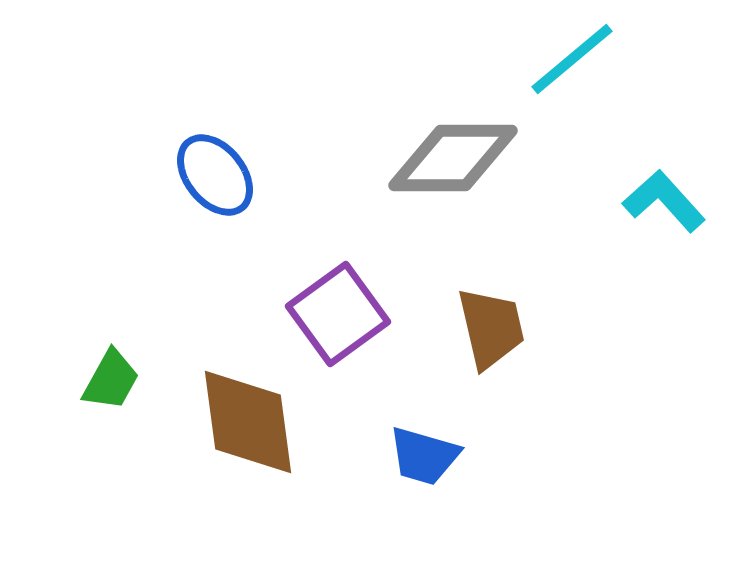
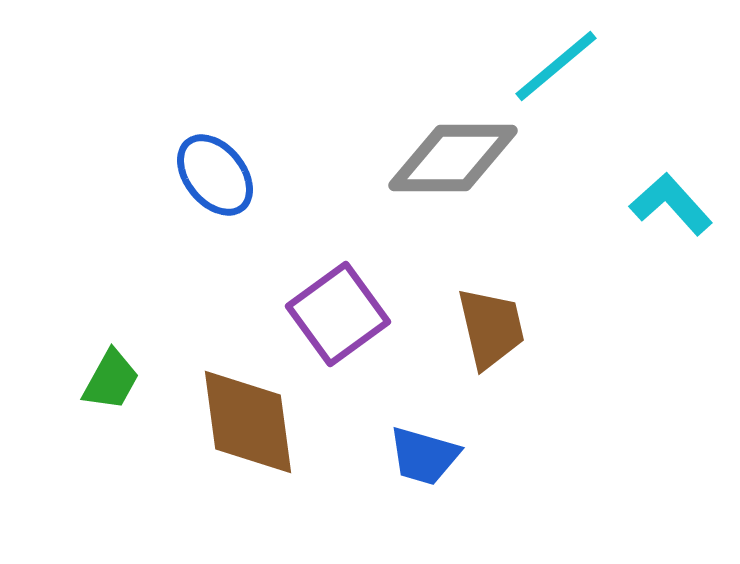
cyan line: moved 16 px left, 7 px down
cyan L-shape: moved 7 px right, 3 px down
